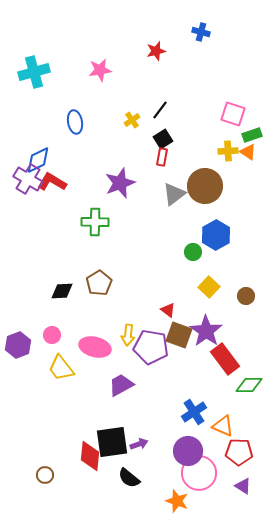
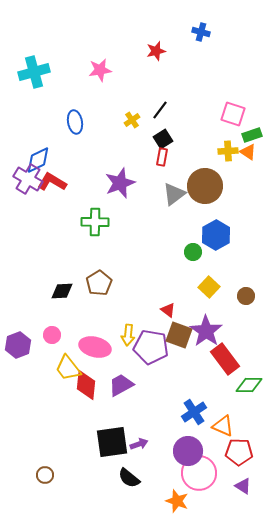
yellow trapezoid at (61, 368): moved 7 px right
red diamond at (90, 456): moved 4 px left, 71 px up
